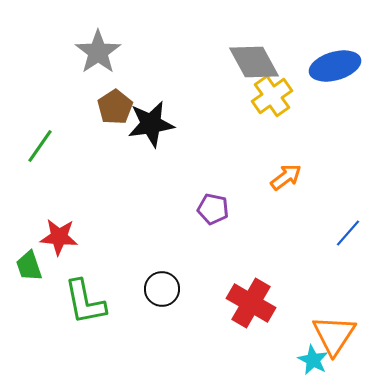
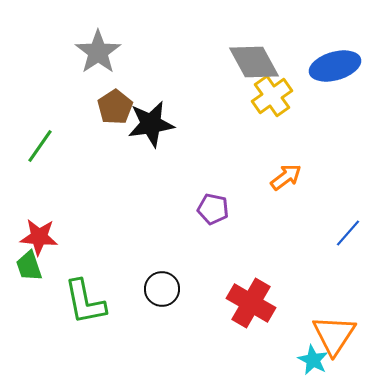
red star: moved 20 px left
